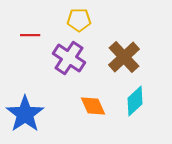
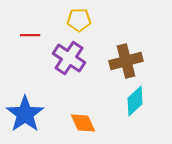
brown cross: moved 2 px right, 4 px down; rotated 28 degrees clockwise
orange diamond: moved 10 px left, 17 px down
